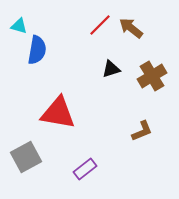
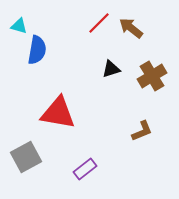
red line: moved 1 px left, 2 px up
